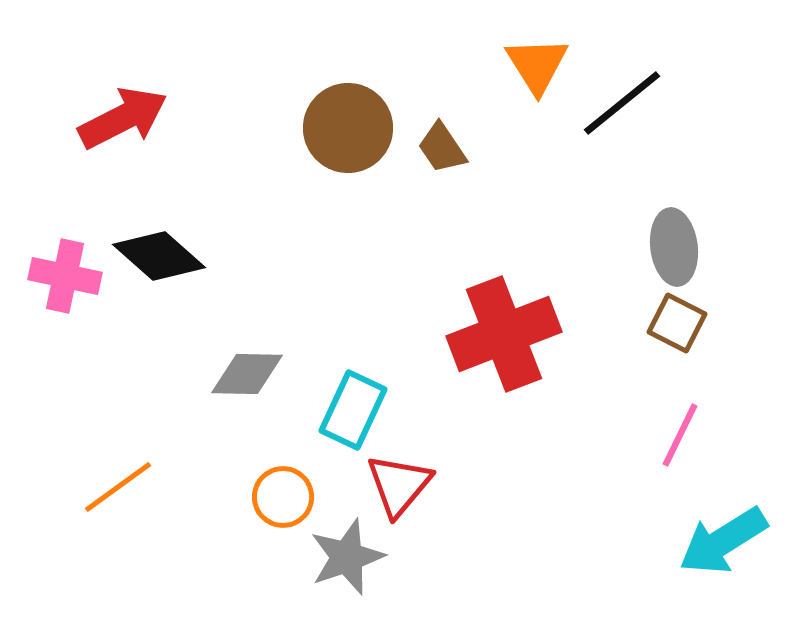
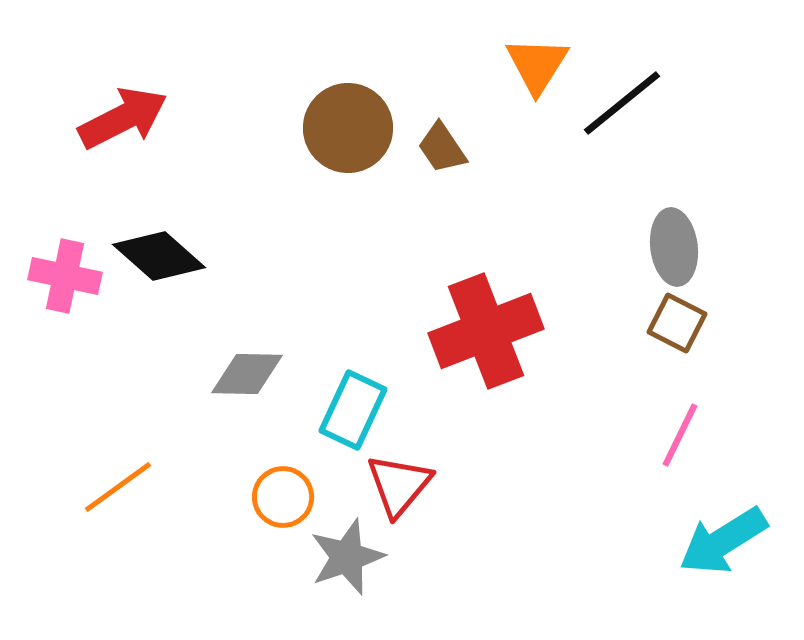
orange triangle: rotated 4 degrees clockwise
red cross: moved 18 px left, 3 px up
